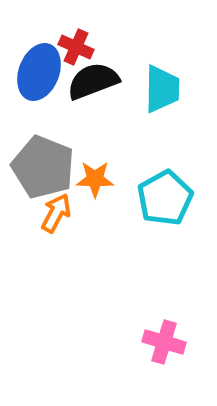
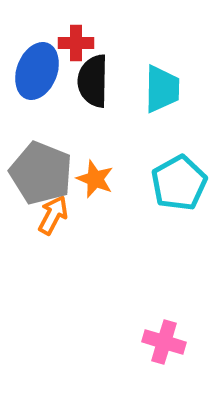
red cross: moved 4 px up; rotated 24 degrees counterclockwise
blue ellipse: moved 2 px left, 1 px up
black semicircle: rotated 68 degrees counterclockwise
gray pentagon: moved 2 px left, 6 px down
orange star: rotated 21 degrees clockwise
cyan pentagon: moved 14 px right, 15 px up
orange arrow: moved 3 px left, 2 px down
